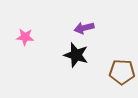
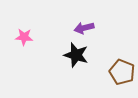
pink star: moved 1 px left
brown pentagon: rotated 20 degrees clockwise
